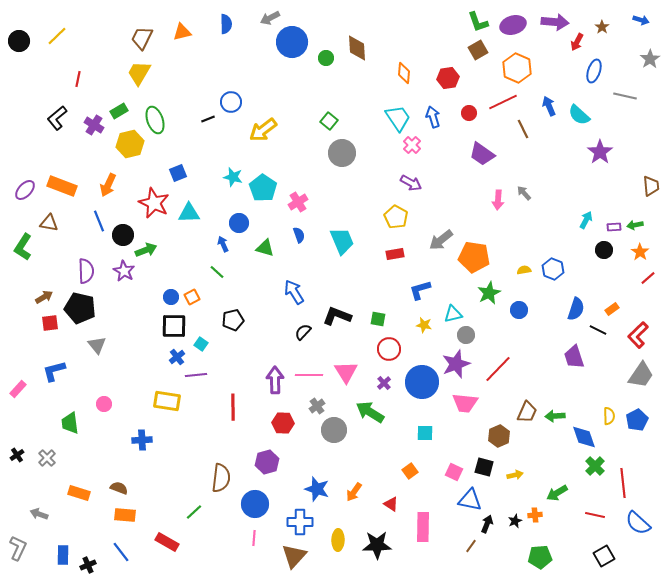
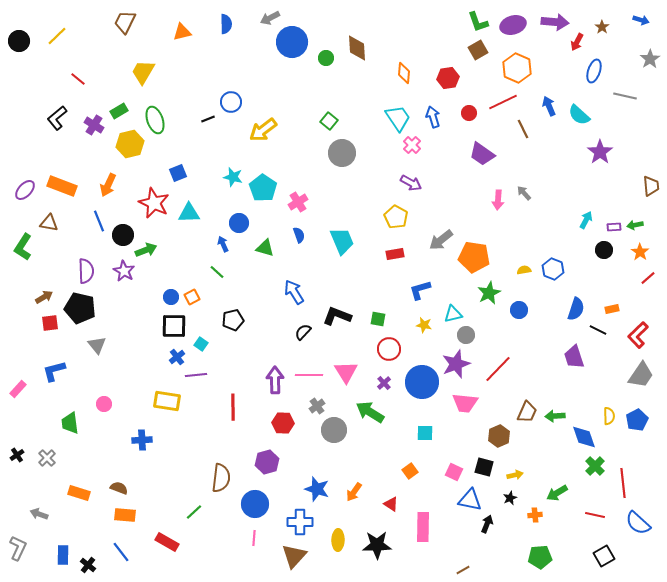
brown trapezoid at (142, 38): moved 17 px left, 16 px up
yellow trapezoid at (139, 73): moved 4 px right, 1 px up
red line at (78, 79): rotated 63 degrees counterclockwise
orange rectangle at (612, 309): rotated 24 degrees clockwise
black star at (515, 521): moved 5 px left, 23 px up
brown line at (471, 546): moved 8 px left, 24 px down; rotated 24 degrees clockwise
black cross at (88, 565): rotated 28 degrees counterclockwise
